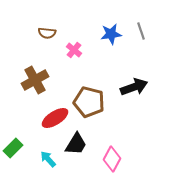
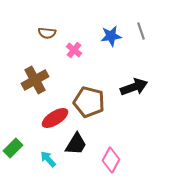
blue star: moved 2 px down
pink diamond: moved 1 px left, 1 px down
